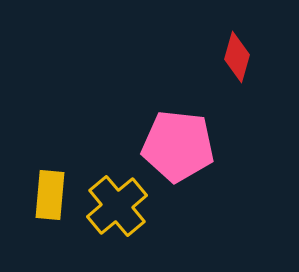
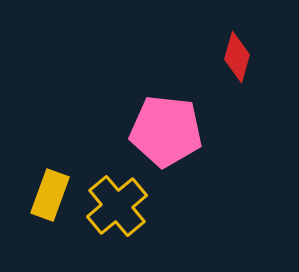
pink pentagon: moved 12 px left, 15 px up
yellow rectangle: rotated 15 degrees clockwise
